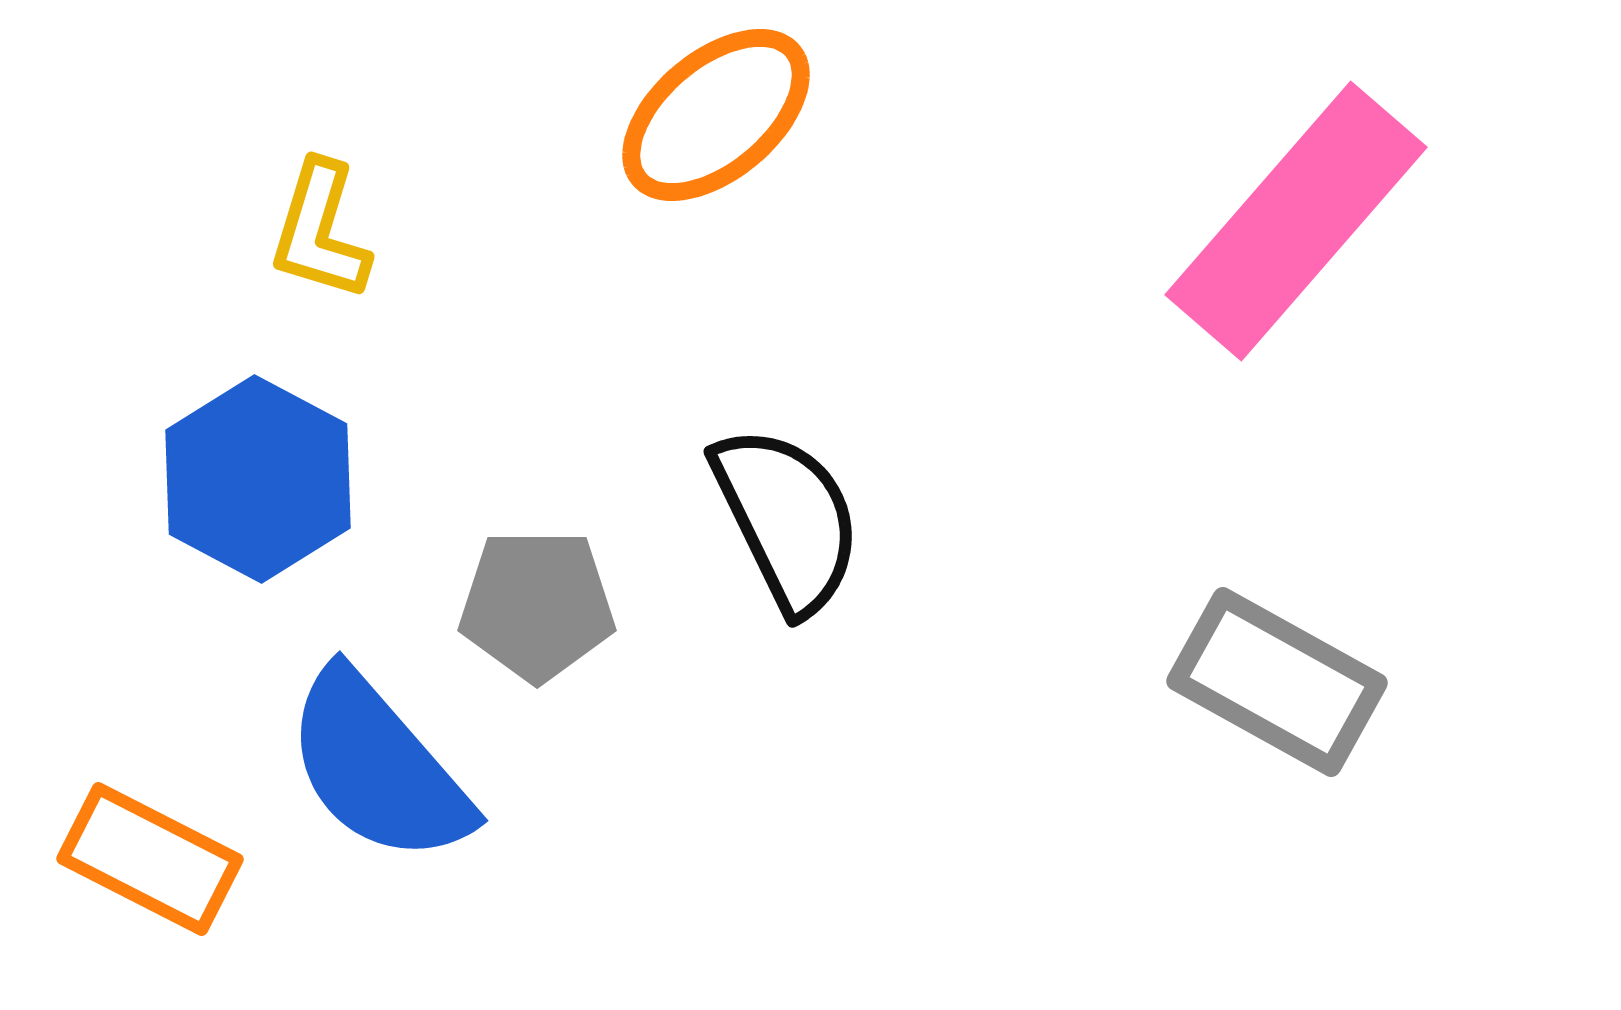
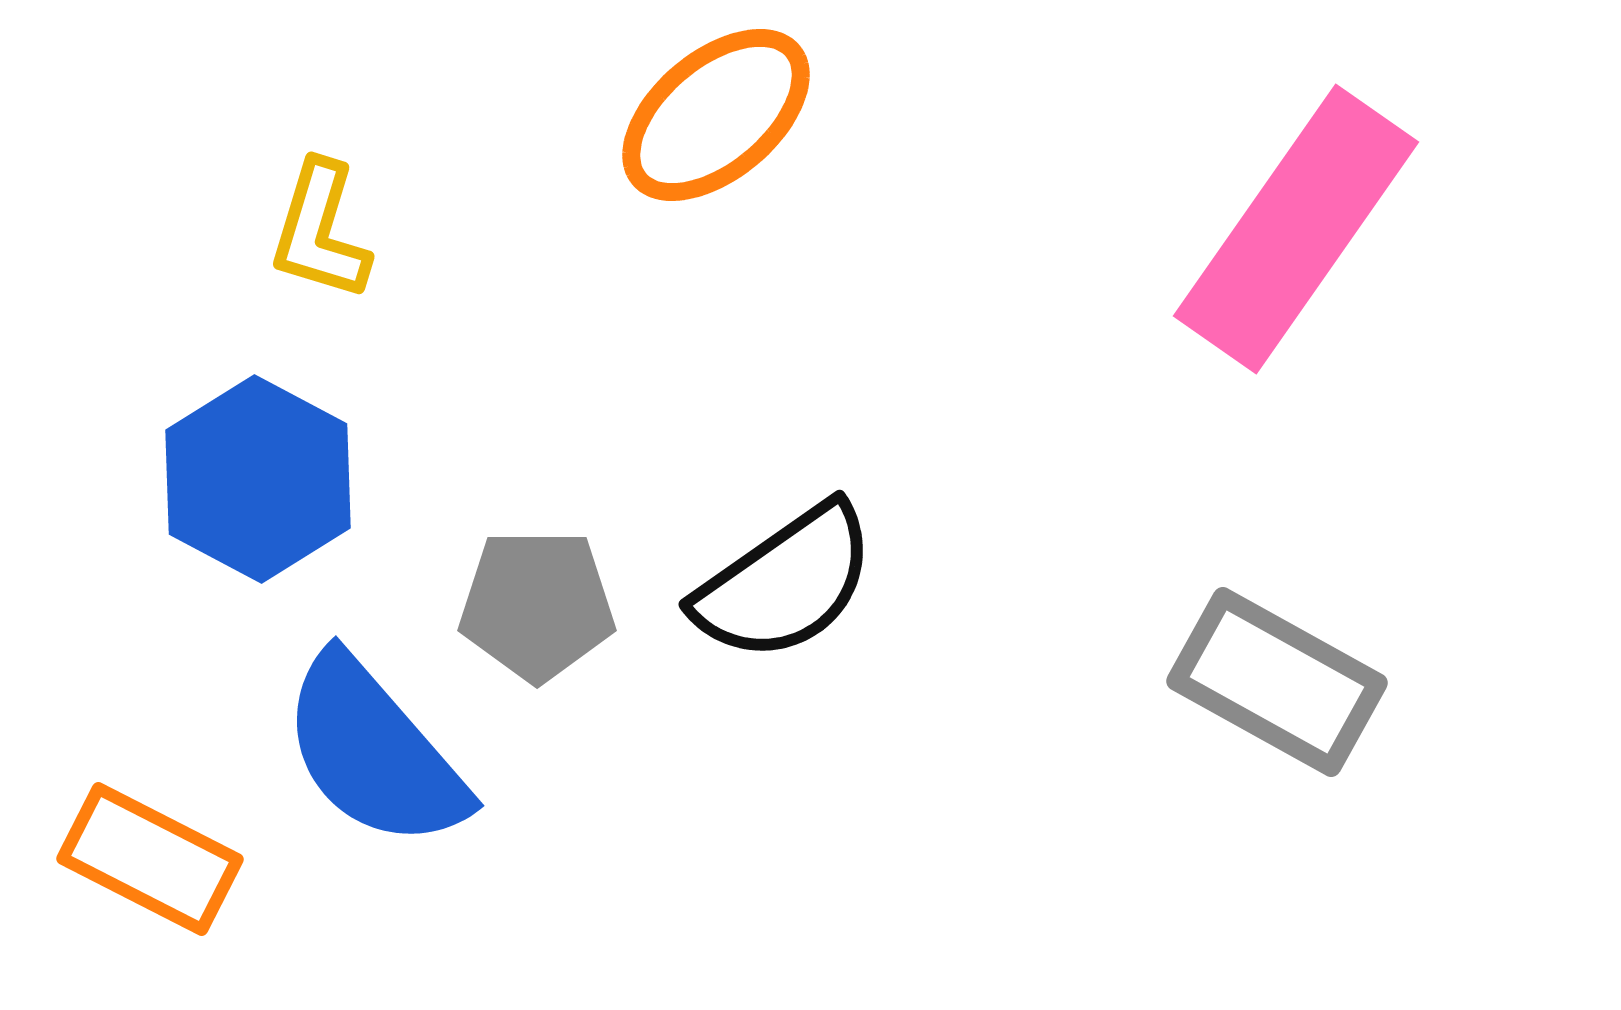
pink rectangle: moved 8 px down; rotated 6 degrees counterclockwise
black semicircle: moved 2 px left, 64 px down; rotated 81 degrees clockwise
blue semicircle: moved 4 px left, 15 px up
